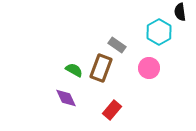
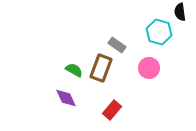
cyan hexagon: rotated 15 degrees counterclockwise
